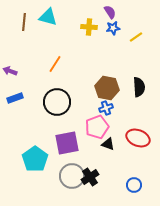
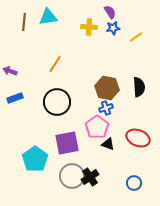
cyan triangle: rotated 24 degrees counterclockwise
pink pentagon: rotated 15 degrees counterclockwise
blue circle: moved 2 px up
